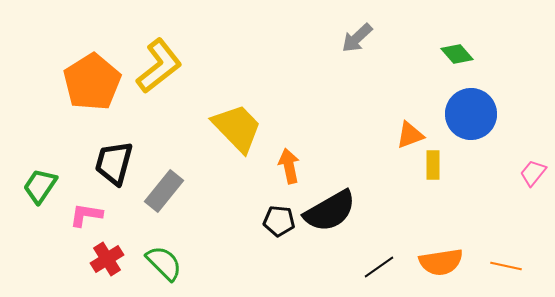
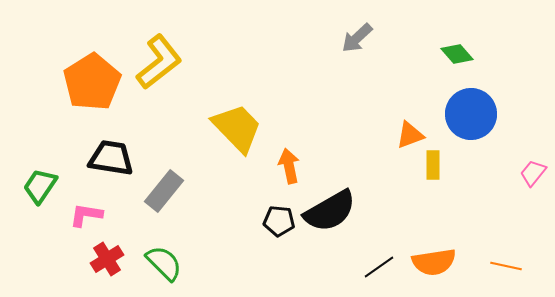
yellow L-shape: moved 4 px up
black trapezoid: moved 3 px left, 5 px up; rotated 84 degrees clockwise
orange semicircle: moved 7 px left
